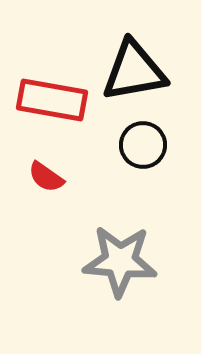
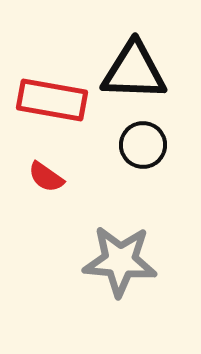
black triangle: rotated 12 degrees clockwise
